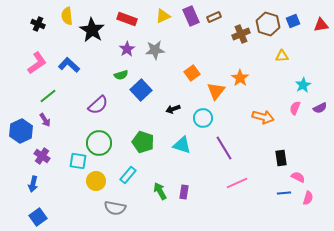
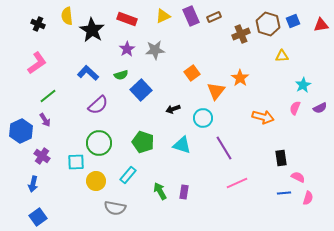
blue L-shape at (69, 65): moved 19 px right, 8 px down
cyan square at (78, 161): moved 2 px left, 1 px down; rotated 12 degrees counterclockwise
